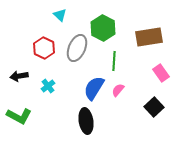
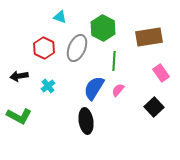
cyan triangle: moved 2 px down; rotated 24 degrees counterclockwise
